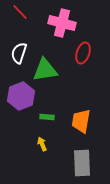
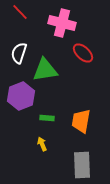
red ellipse: rotated 65 degrees counterclockwise
green rectangle: moved 1 px down
gray rectangle: moved 2 px down
